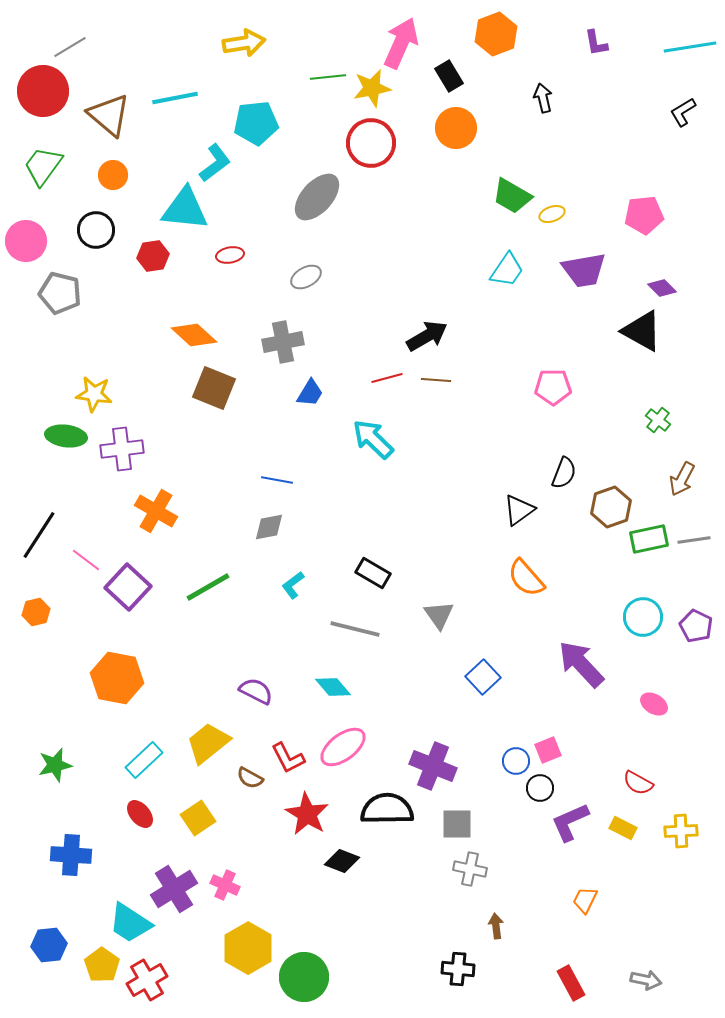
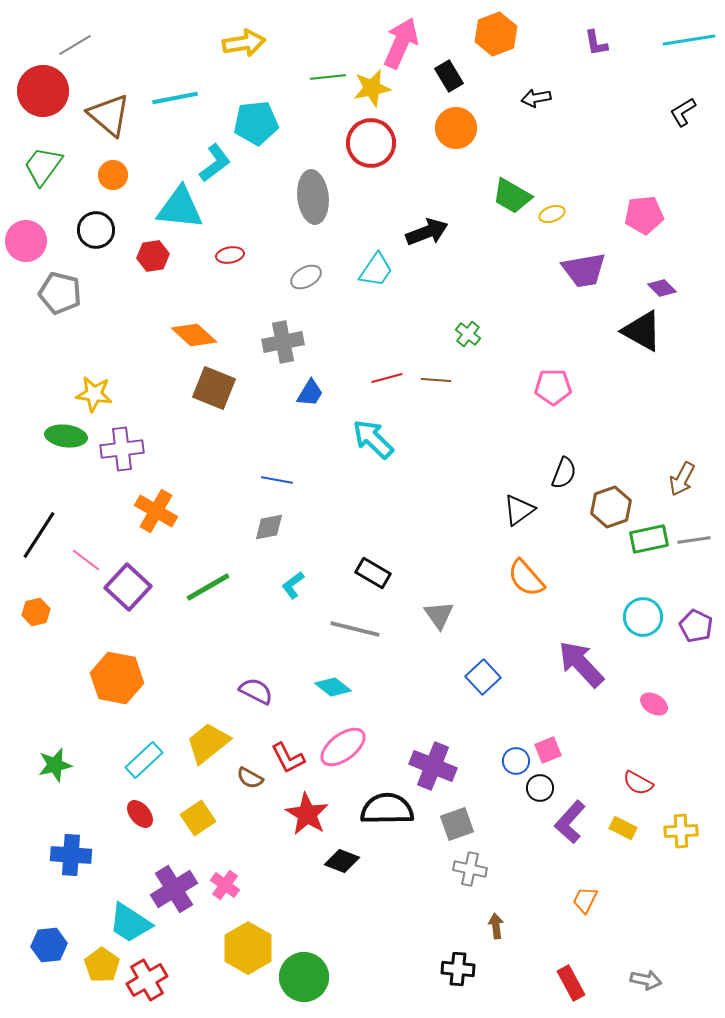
gray line at (70, 47): moved 5 px right, 2 px up
cyan line at (690, 47): moved 1 px left, 7 px up
black arrow at (543, 98): moved 7 px left; rotated 88 degrees counterclockwise
gray ellipse at (317, 197): moved 4 px left; rotated 48 degrees counterclockwise
cyan triangle at (185, 209): moved 5 px left, 1 px up
cyan trapezoid at (507, 270): moved 131 px left
black arrow at (427, 336): moved 104 px up; rotated 9 degrees clockwise
green cross at (658, 420): moved 190 px left, 86 px up
cyan diamond at (333, 687): rotated 12 degrees counterclockwise
purple L-shape at (570, 822): rotated 24 degrees counterclockwise
gray square at (457, 824): rotated 20 degrees counterclockwise
pink cross at (225, 885): rotated 12 degrees clockwise
